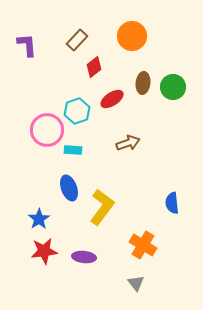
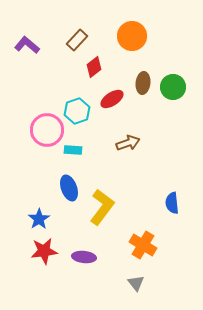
purple L-shape: rotated 45 degrees counterclockwise
